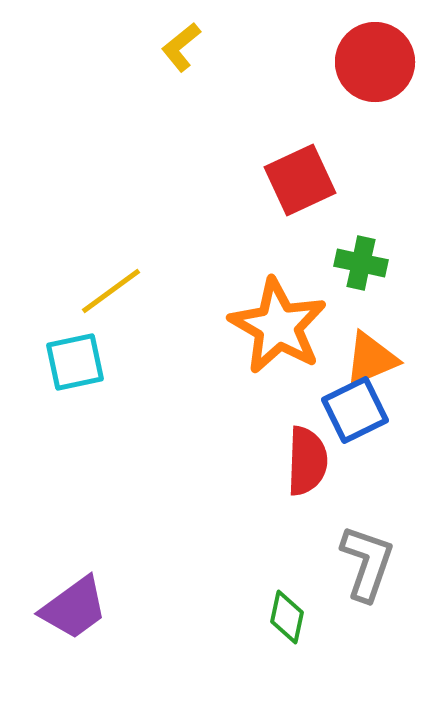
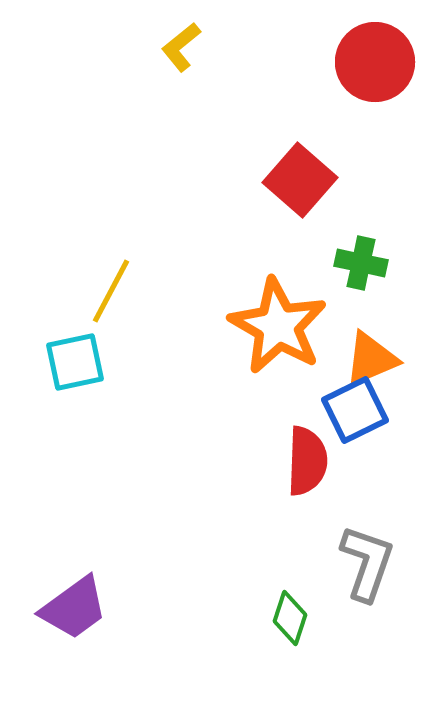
red square: rotated 24 degrees counterclockwise
yellow line: rotated 26 degrees counterclockwise
green diamond: moved 3 px right, 1 px down; rotated 6 degrees clockwise
